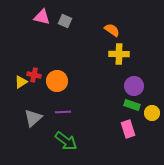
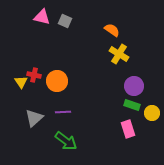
yellow cross: rotated 30 degrees clockwise
yellow triangle: rotated 32 degrees counterclockwise
gray triangle: moved 1 px right
